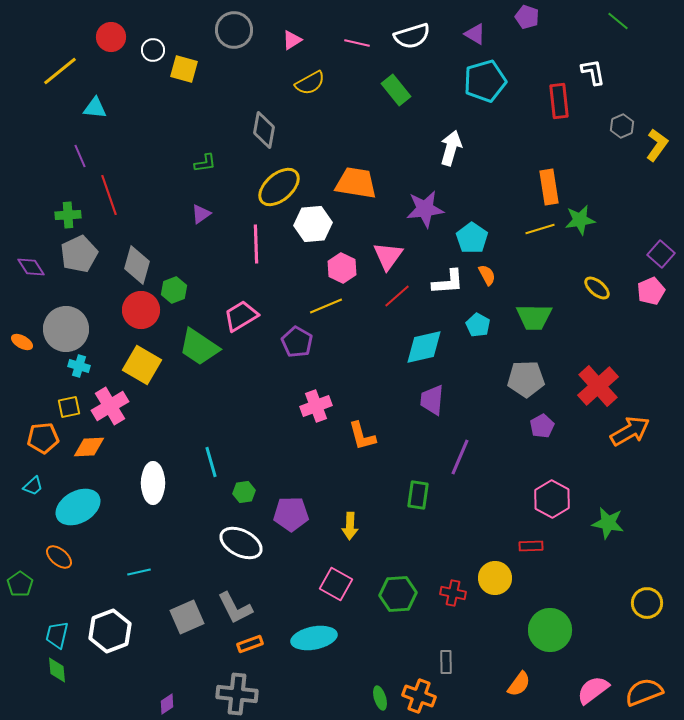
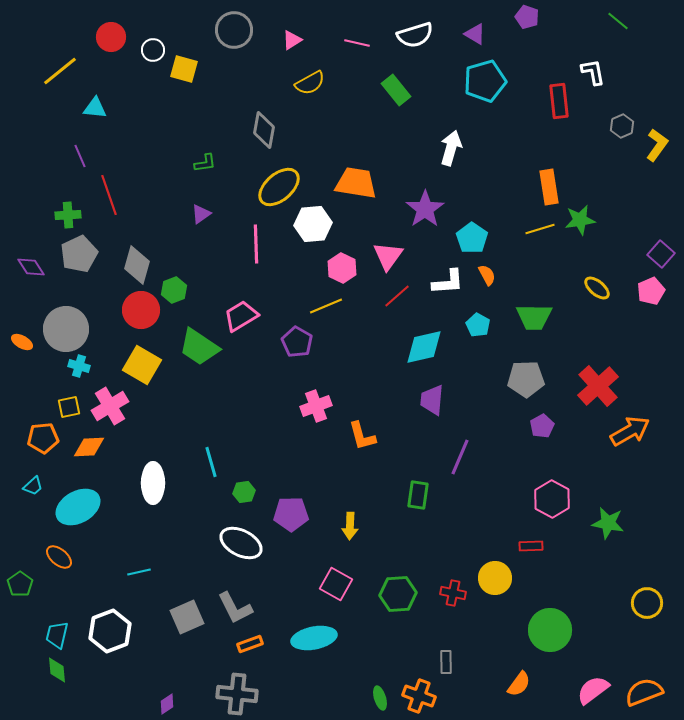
white semicircle at (412, 36): moved 3 px right, 1 px up
purple star at (425, 209): rotated 27 degrees counterclockwise
